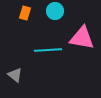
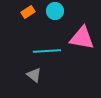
orange rectangle: moved 3 px right, 1 px up; rotated 40 degrees clockwise
cyan line: moved 1 px left, 1 px down
gray triangle: moved 19 px right
